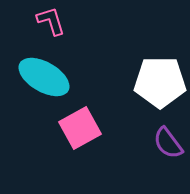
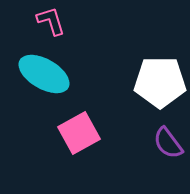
cyan ellipse: moved 3 px up
pink square: moved 1 px left, 5 px down
